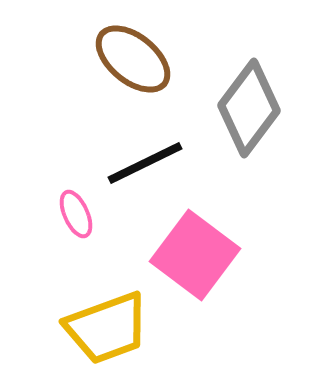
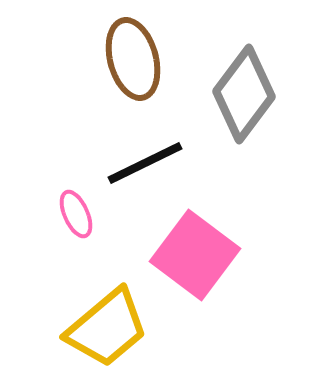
brown ellipse: rotated 36 degrees clockwise
gray diamond: moved 5 px left, 14 px up
yellow trapezoid: rotated 20 degrees counterclockwise
